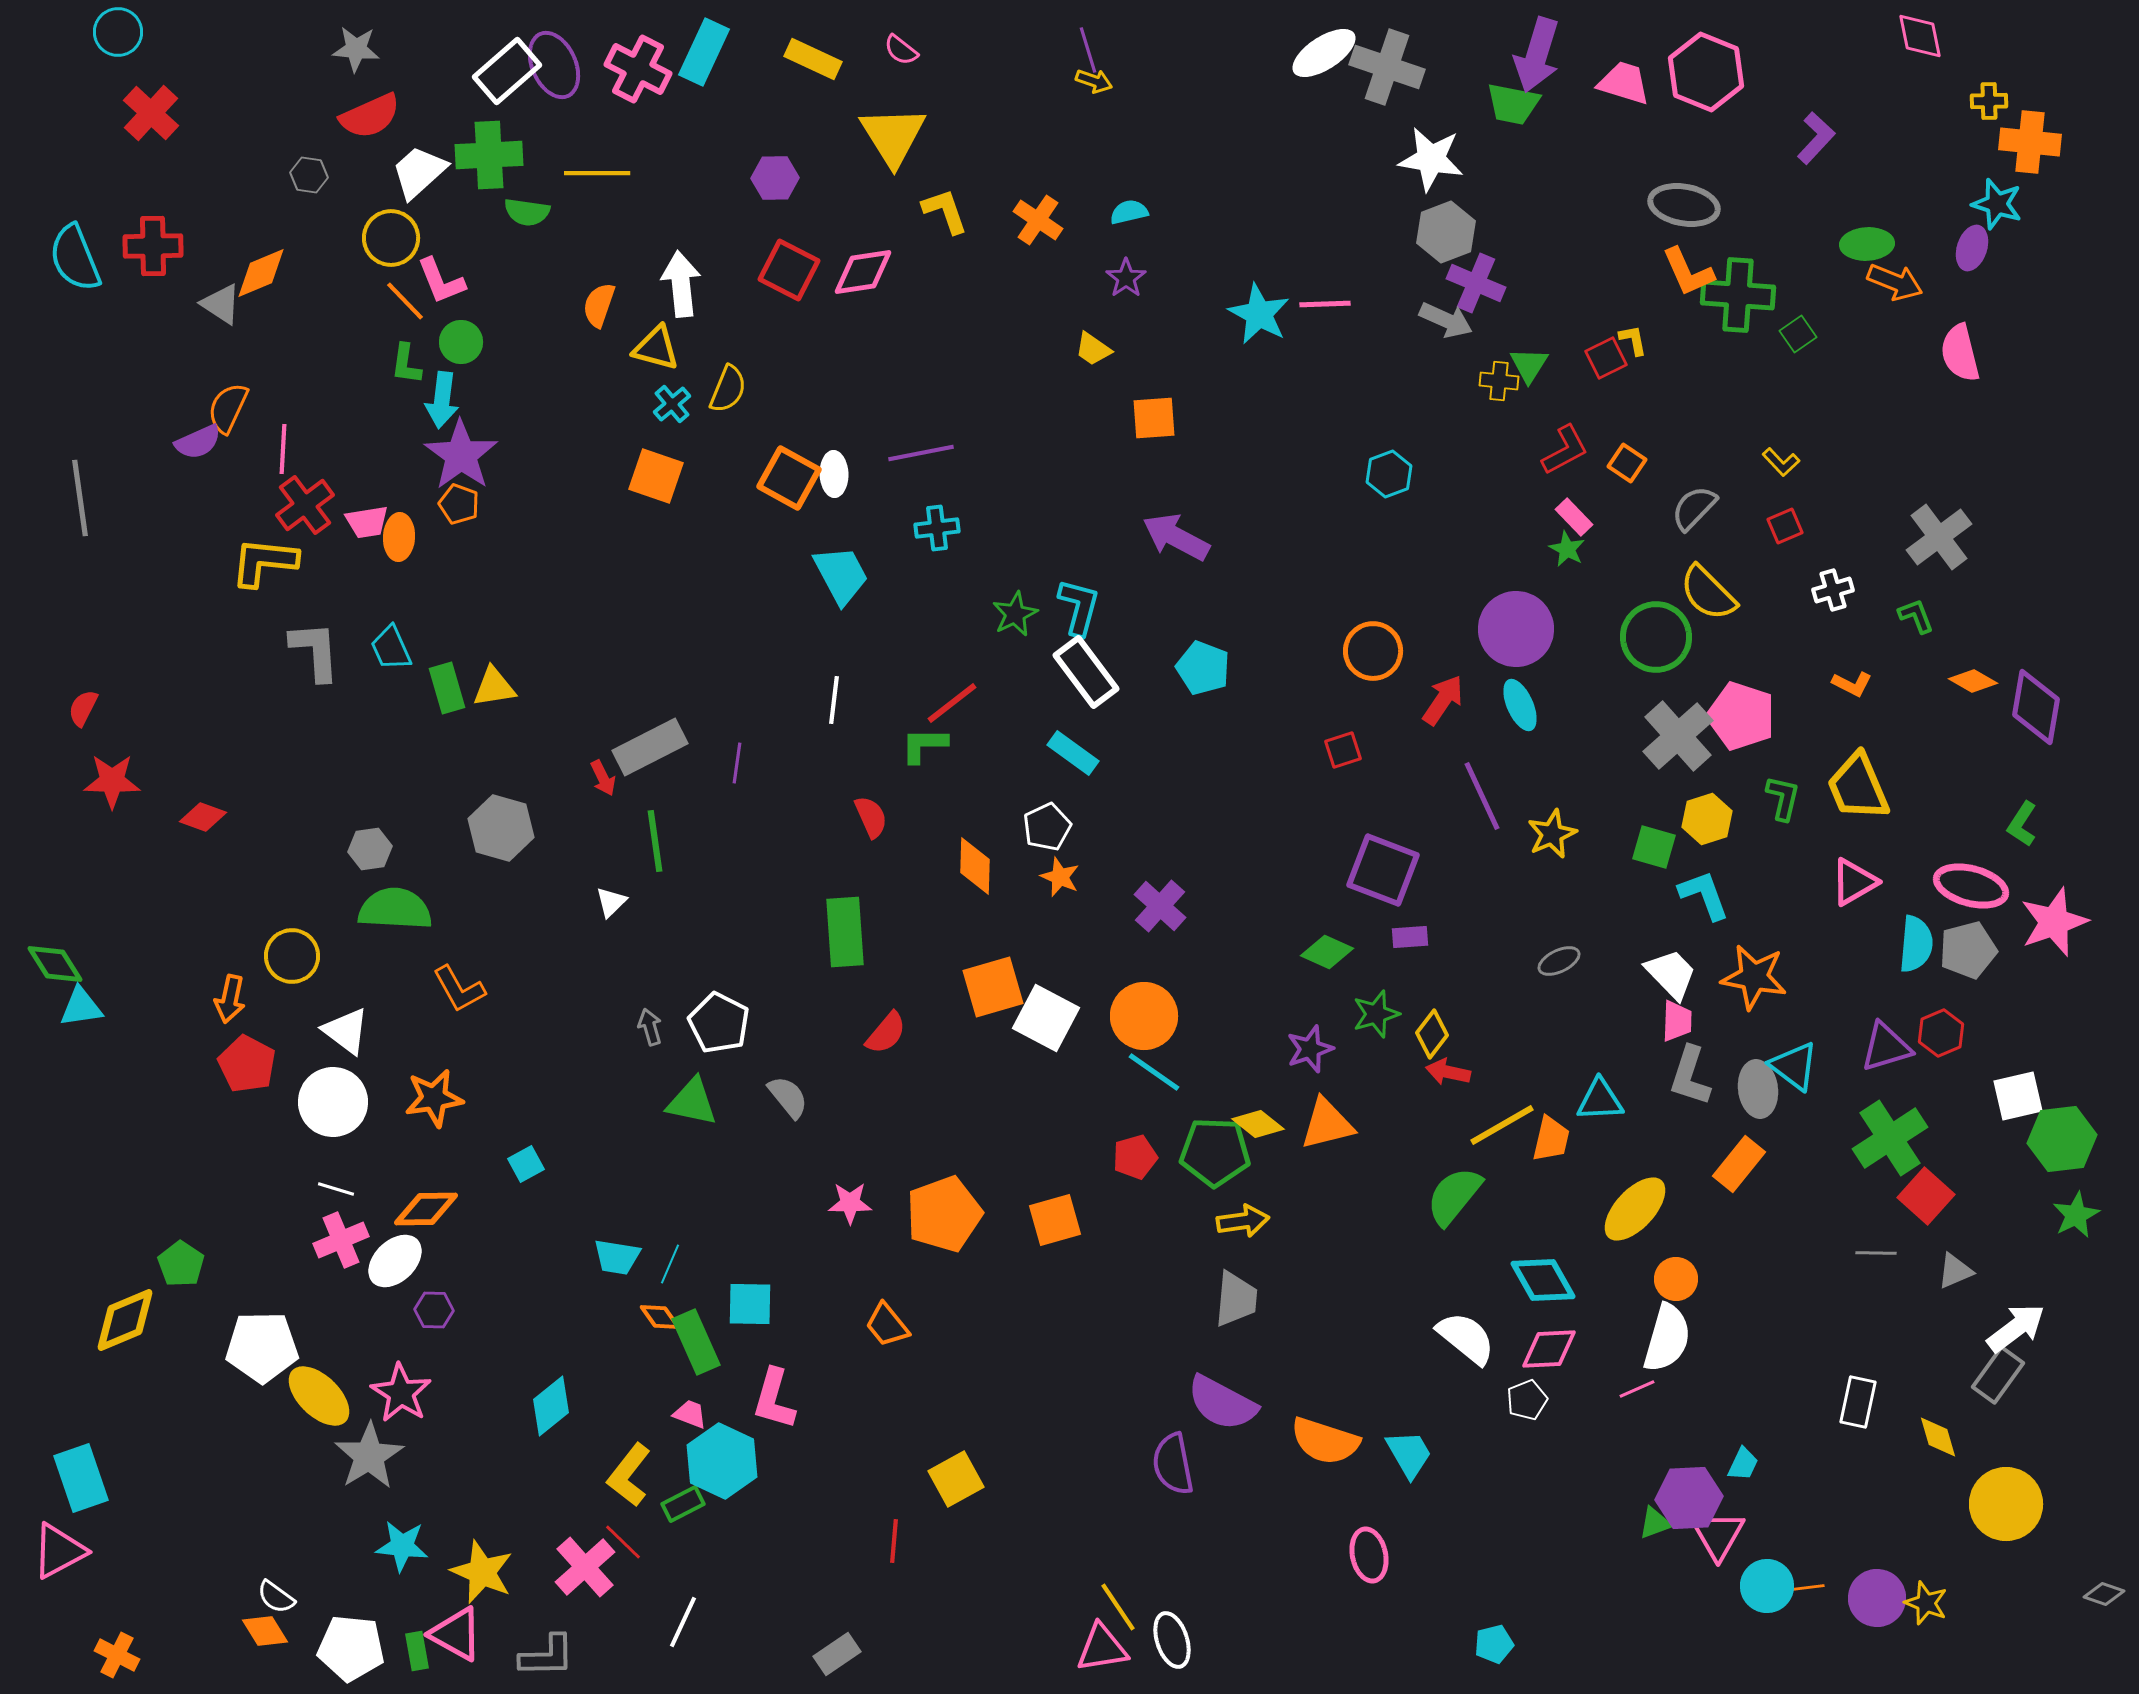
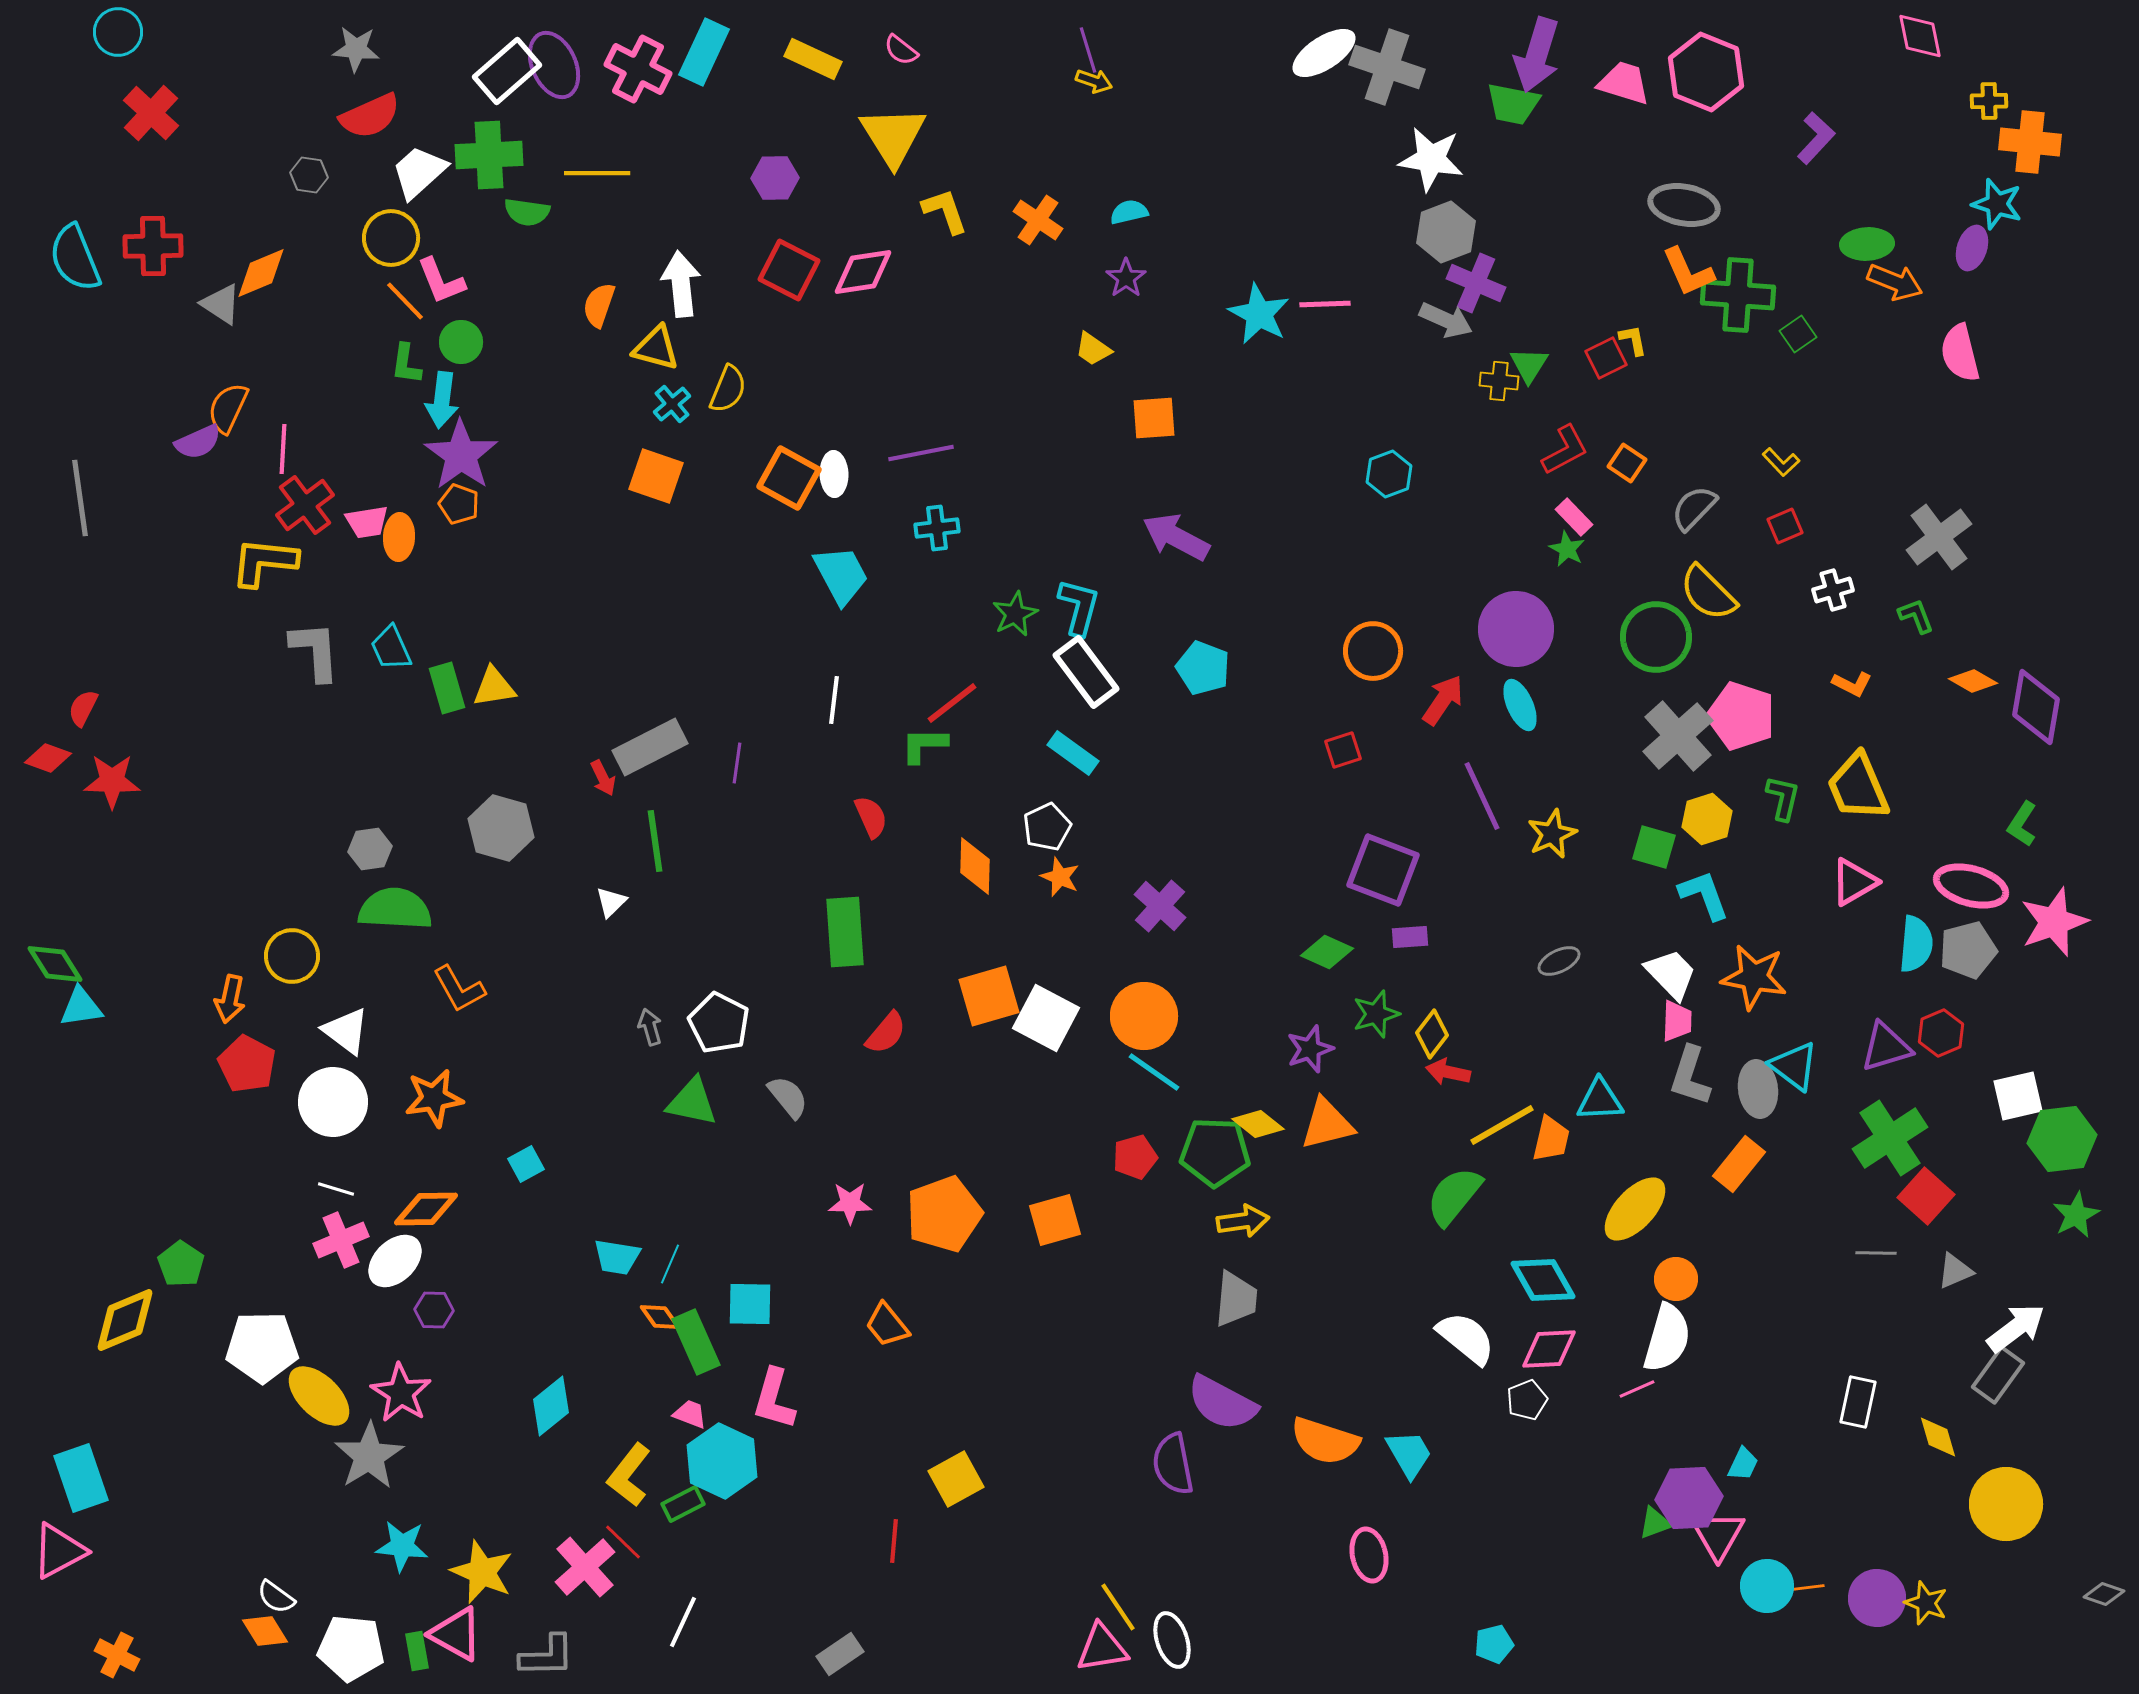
red diamond at (203, 817): moved 155 px left, 59 px up
orange square at (993, 987): moved 4 px left, 9 px down
gray rectangle at (837, 1654): moved 3 px right
